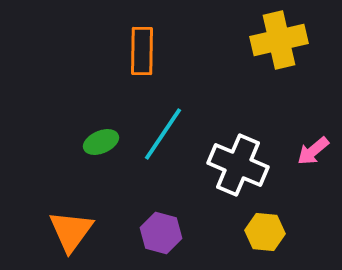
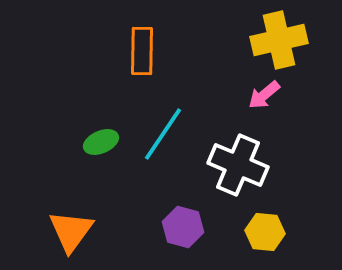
pink arrow: moved 49 px left, 56 px up
purple hexagon: moved 22 px right, 6 px up
